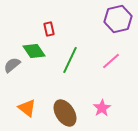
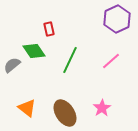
purple hexagon: moved 1 px left; rotated 12 degrees counterclockwise
